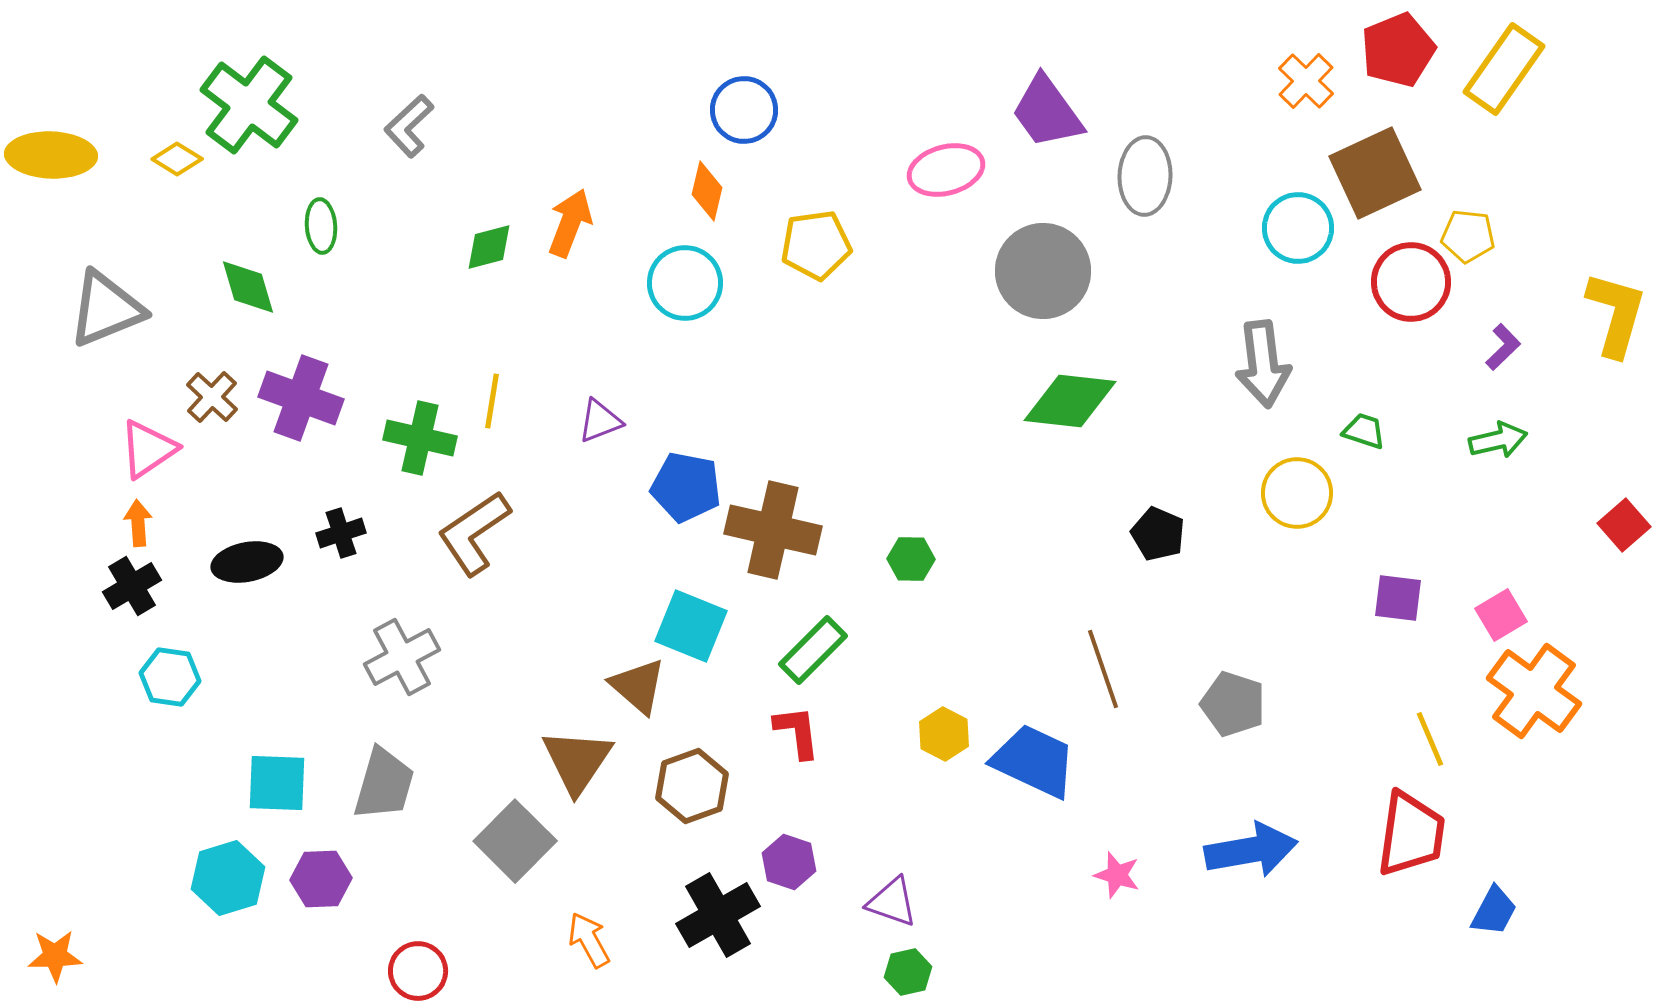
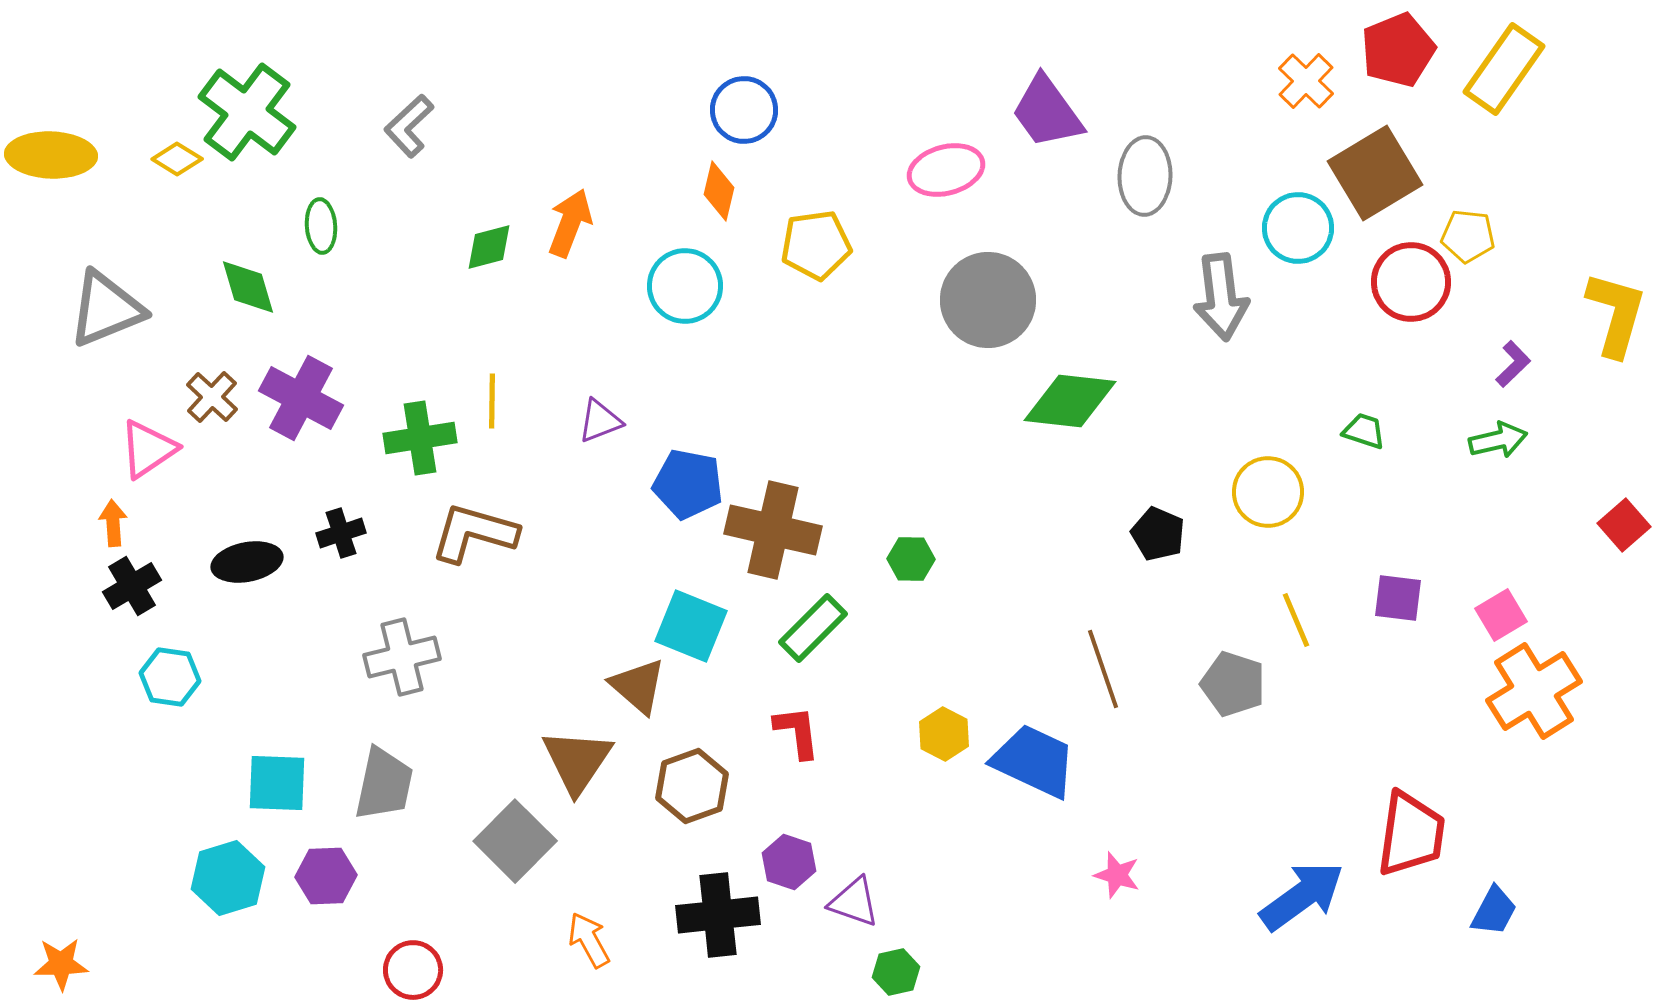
green cross at (249, 105): moved 2 px left, 7 px down
brown square at (1375, 173): rotated 6 degrees counterclockwise
orange diamond at (707, 191): moved 12 px right
gray circle at (1043, 271): moved 55 px left, 29 px down
cyan circle at (685, 283): moved 3 px down
purple L-shape at (1503, 347): moved 10 px right, 17 px down
gray arrow at (1263, 364): moved 42 px left, 67 px up
purple cross at (301, 398): rotated 8 degrees clockwise
yellow line at (492, 401): rotated 8 degrees counterclockwise
green cross at (420, 438): rotated 22 degrees counterclockwise
blue pentagon at (686, 487): moved 2 px right, 3 px up
yellow circle at (1297, 493): moved 29 px left, 1 px up
orange arrow at (138, 523): moved 25 px left
brown L-shape at (474, 533): rotated 50 degrees clockwise
green rectangle at (813, 650): moved 22 px up
gray cross at (402, 657): rotated 14 degrees clockwise
orange cross at (1534, 691): rotated 22 degrees clockwise
gray pentagon at (1233, 704): moved 20 px up
yellow line at (1430, 739): moved 134 px left, 119 px up
gray trapezoid at (384, 784): rotated 4 degrees counterclockwise
blue arrow at (1251, 850): moved 51 px right, 46 px down; rotated 26 degrees counterclockwise
purple hexagon at (321, 879): moved 5 px right, 3 px up
purple triangle at (892, 902): moved 38 px left
black cross at (718, 915): rotated 24 degrees clockwise
orange star at (55, 956): moved 6 px right, 8 px down
red circle at (418, 971): moved 5 px left, 1 px up
green hexagon at (908, 972): moved 12 px left
